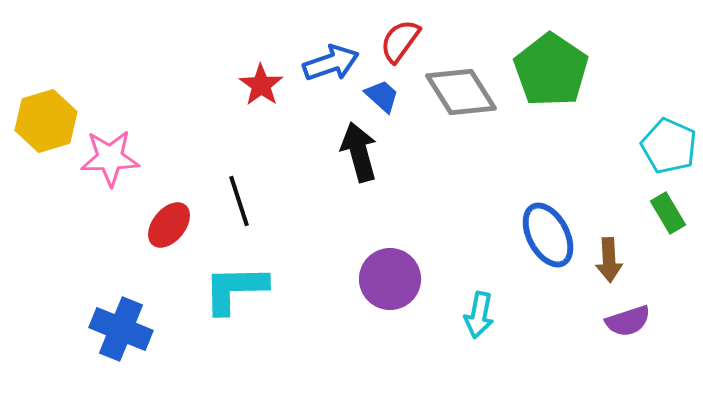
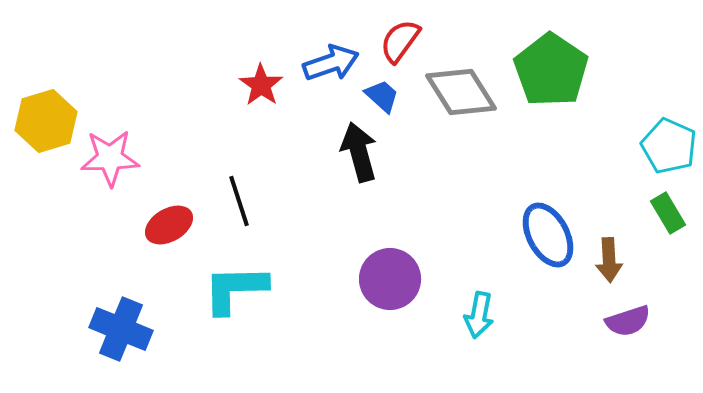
red ellipse: rotated 21 degrees clockwise
